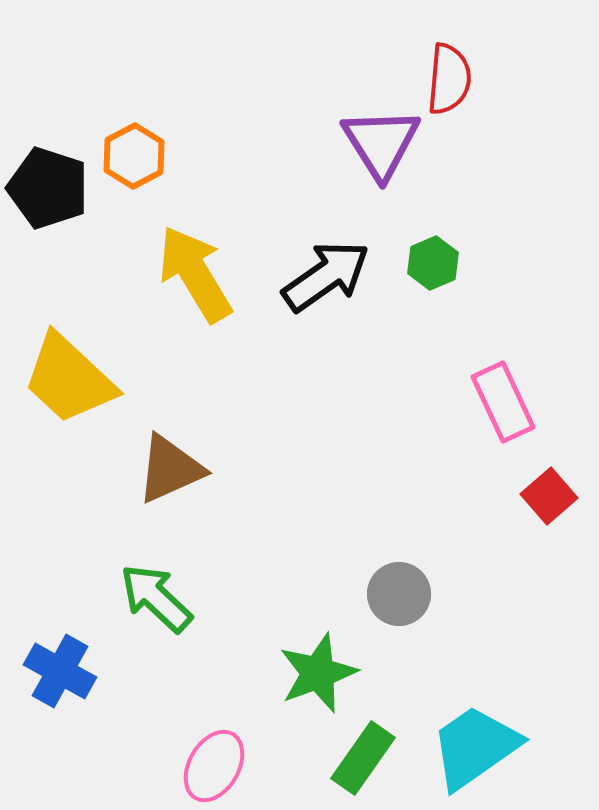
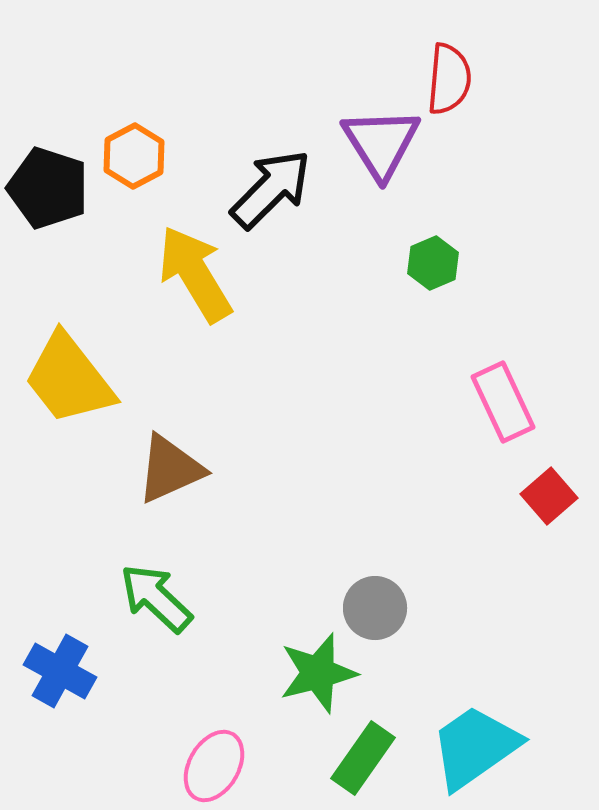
black arrow: moved 55 px left, 87 px up; rotated 10 degrees counterclockwise
yellow trapezoid: rotated 9 degrees clockwise
gray circle: moved 24 px left, 14 px down
green star: rotated 6 degrees clockwise
